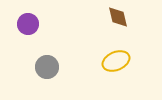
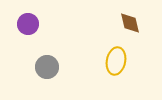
brown diamond: moved 12 px right, 6 px down
yellow ellipse: rotated 56 degrees counterclockwise
